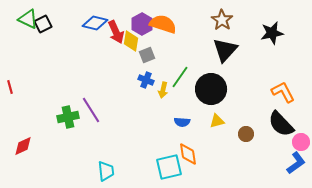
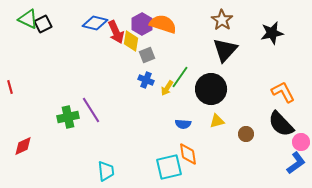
yellow arrow: moved 4 px right, 2 px up; rotated 21 degrees clockwise
blue semicircle: moved 1 px right, 2 px down
